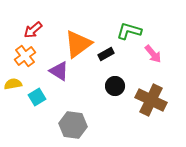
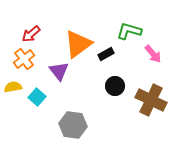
red arrow: moved 2 px left, 4 px down
orange cross: moved 1 px left, 3 px down
purple triangle: rotated 20 degrees clockwise
yellow semicircle: moved 3 px down
cyan square: rotated 18 degrees counterclockwise
